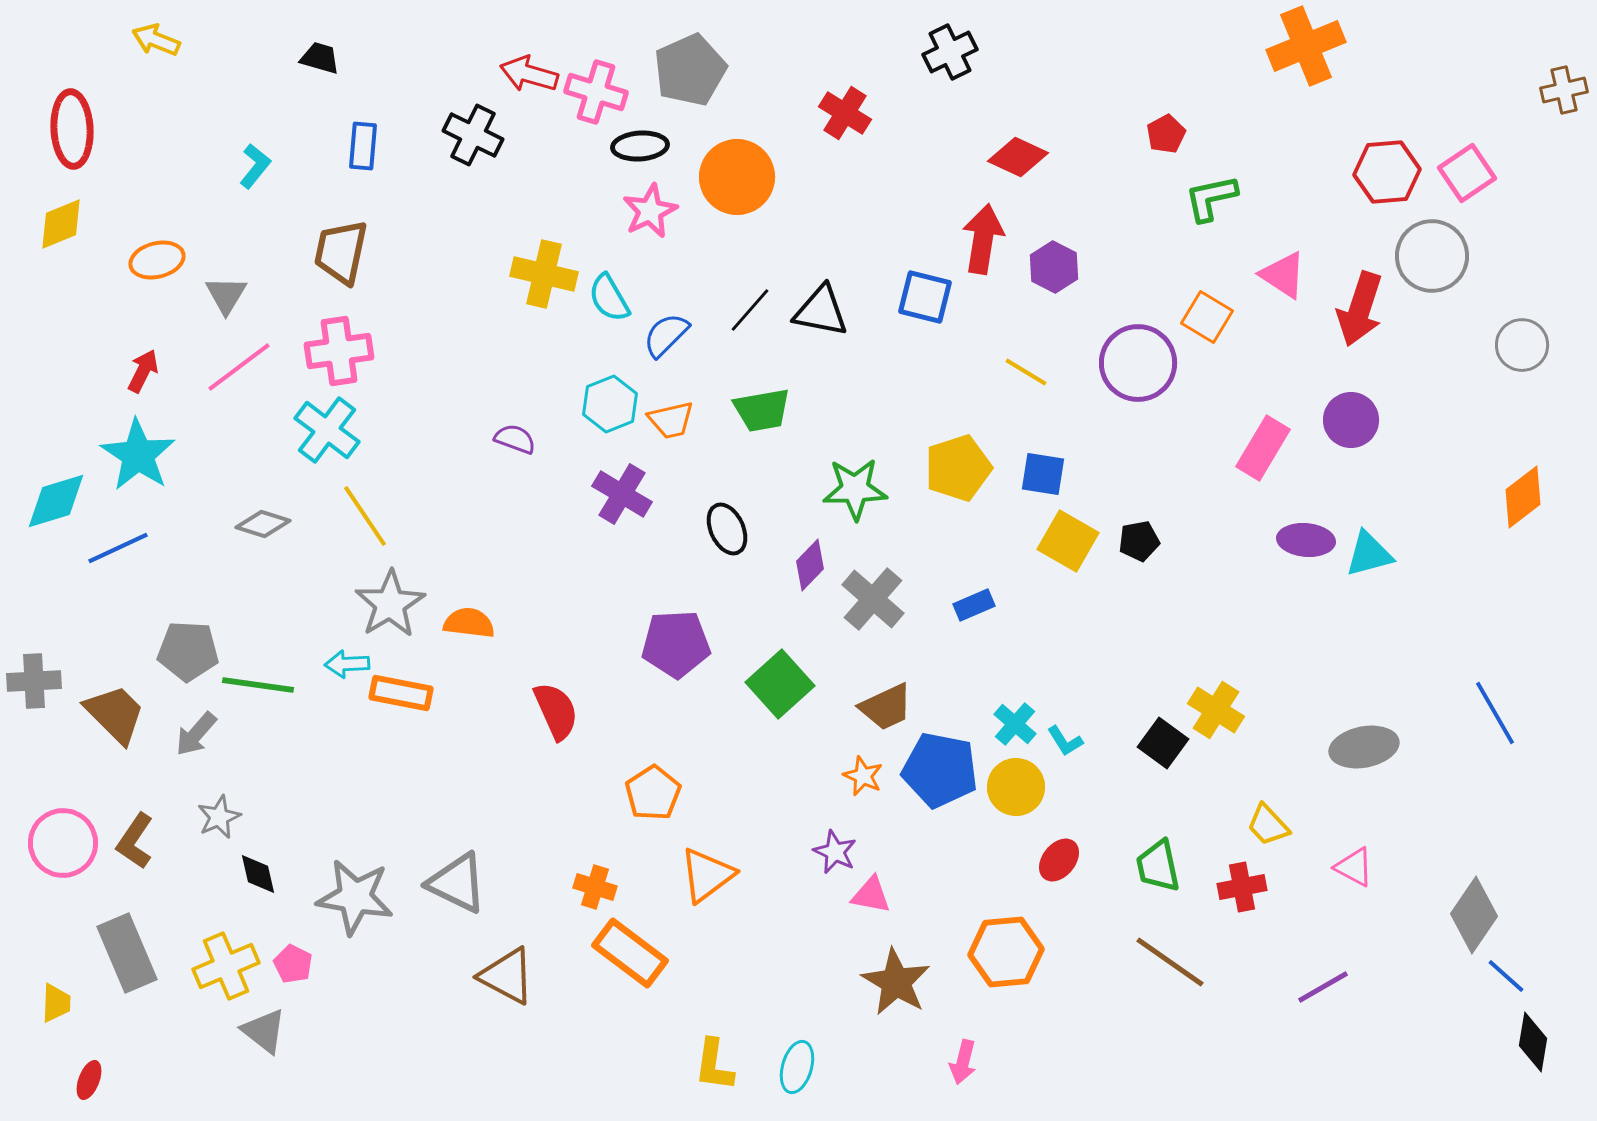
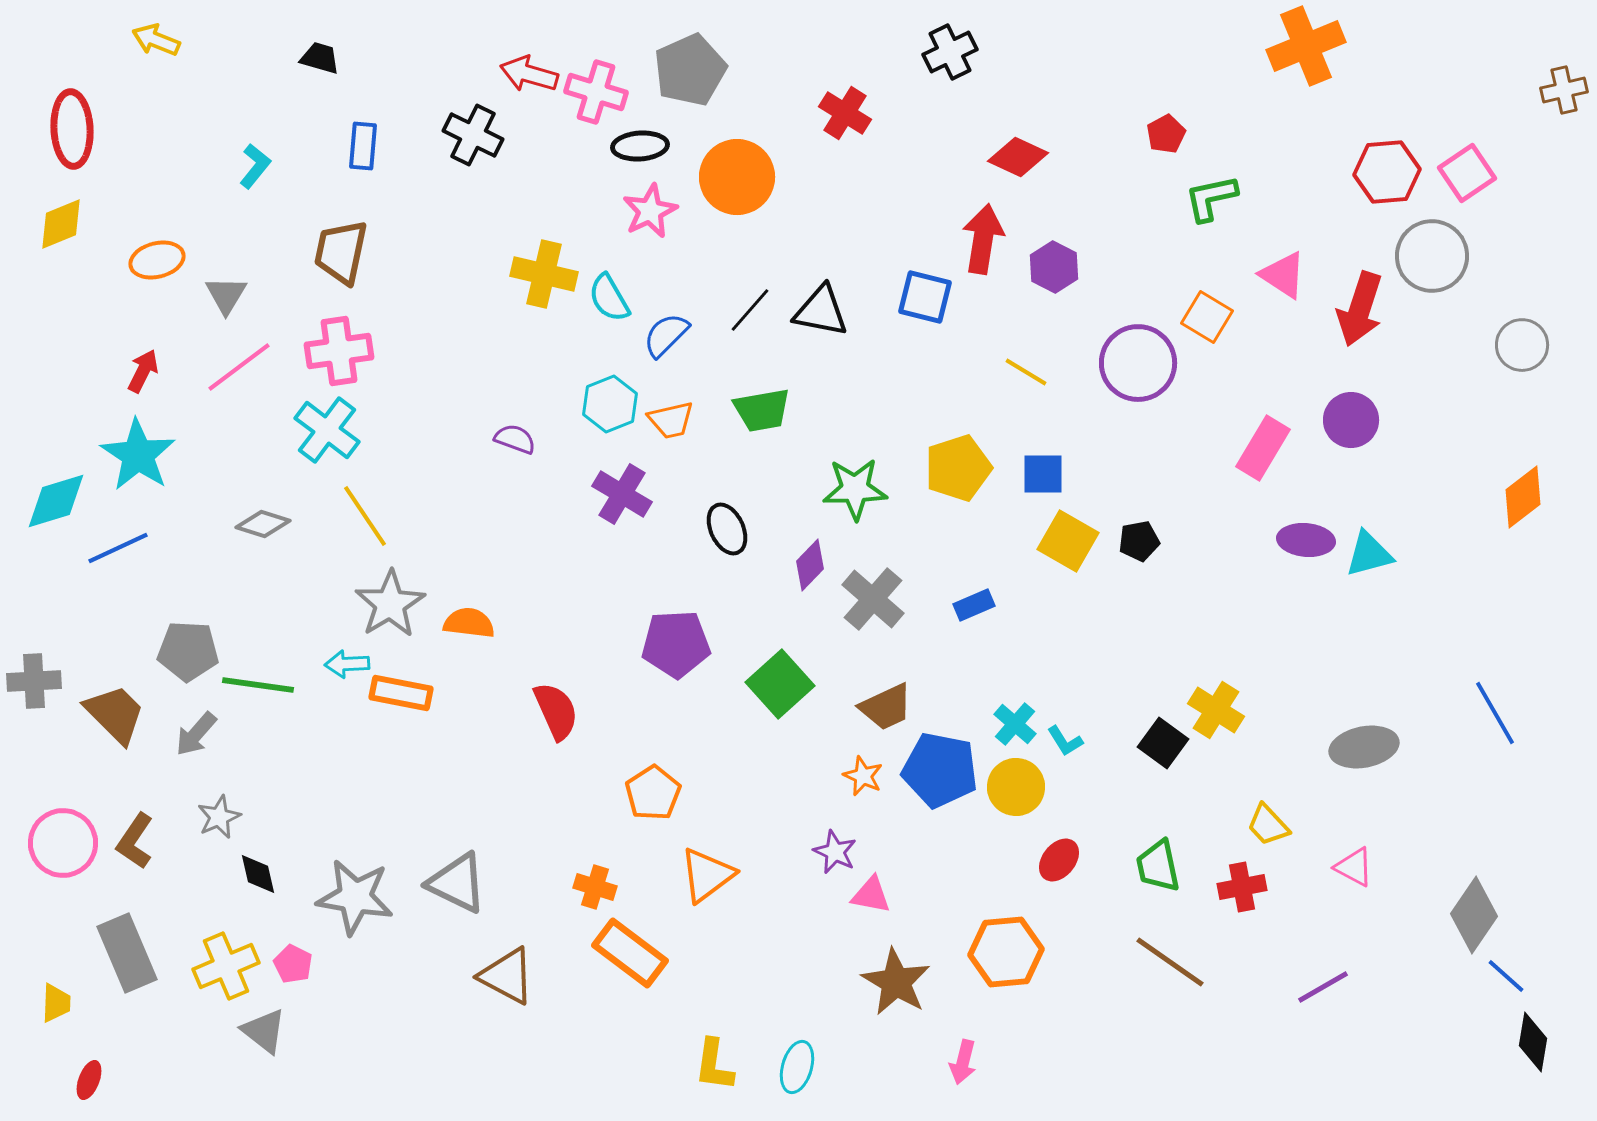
blue square at (1043, 474): rotated 9 degrees counterclockwise
